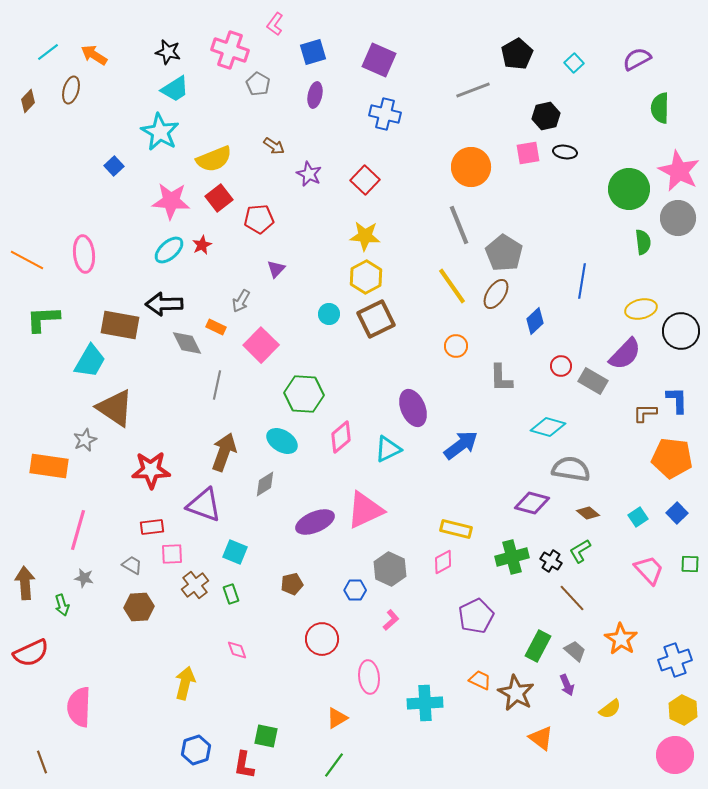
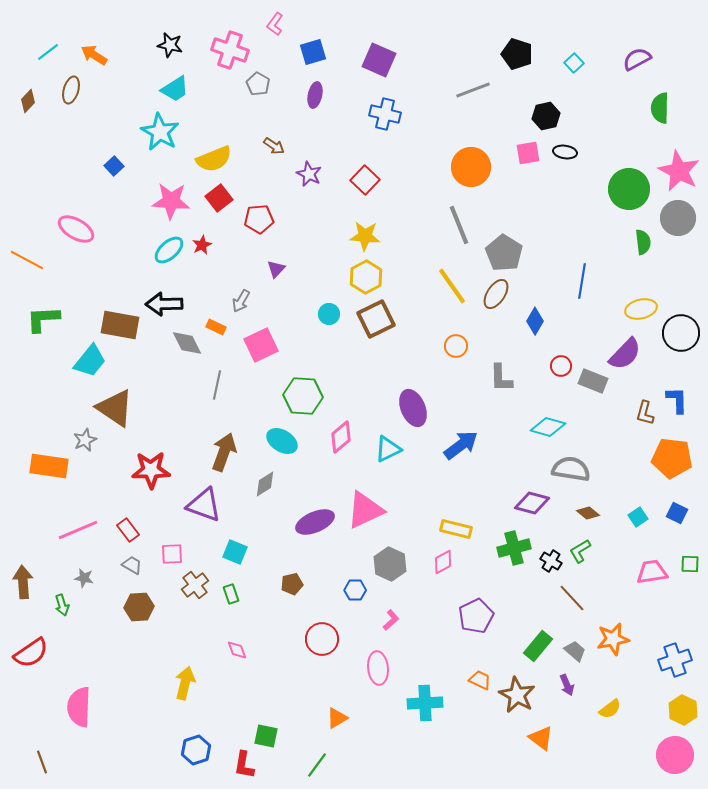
black star at (168, 52): moved 2 px right, 7 px up
black pentagon at (517, 54): rotated 24 degrees counterclockwise
pink ellipse at (84, 254): moved 8 px left, 25 px up; rotated 54 degrees counterclockwise
blue diamond at (535, 321): rotated 16 degrees counterclockwise
black circle at (681, 331): moved 2 px down
pink square at (261, 345): rotated 20 degrees clockwise
cyan trapezoid at (90, 361): rotated 9 degrees clockwise
gray rectangle at (593, 381): rotated 8 degrees counterclockwise
green hexagon at (304, 394): moved 1 px left, 2 px down
brown L-shape at (645, 413): rotated 75 degrees counterclockwise
blue square at (677, 513): rotated 20 degrees counterclockwise
red rectangle at (152, 527): moved 24 px left, 3 px down; rotated 60 degrees clockwise
pink line at (78, 530): rotated 51 degrees clockwise
green cross at (512, 557): moved 2 px right, 9 px up
gray hexagon at (390, 569): moved 5 px up
pink trapezoid at (649, 570): moved 3 px right, 2 px down; rotated 56 degrees counterclockwise
brown arrow at (25, 583): moved 2 px left, 1 px up
orange star at (621, 639): moved 8 px left; rotated 28 degrees clockwise
green rectangle at (538, 646): rotated 12 degrees clockwise
red semicircle at (31, 653): rotated 9 degrees counterclockwise
pink ellipse at (369, 677): moved 9 px right, 9 px up
brown star at (516, 693): moved 1 px right, 2 px down
green line at (334, 765): moved 17 px left
